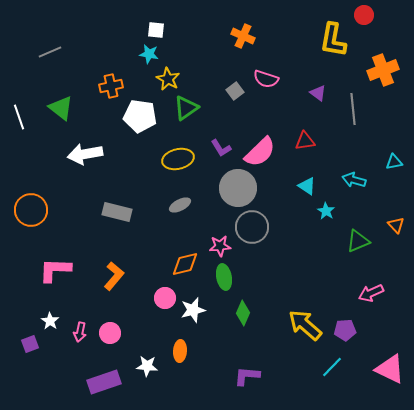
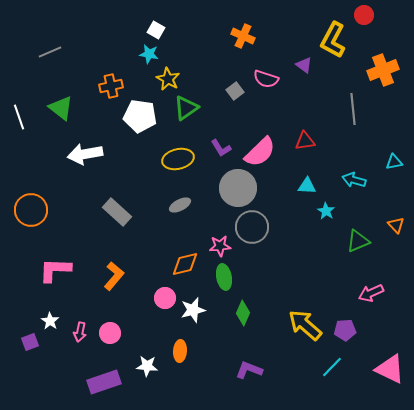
white square at (156, 30): rotated 24 degrees clockwise
yellow L-shape at (333, 40): rotated 18 degrees clockwise
purple triangle at (318, 93): moved 14 px left, 28 px up
cyan triangle at (307, 186): rotated 30 degrees counterclockwise
gray rectangle at (117, 212): rotated 28 degrees clockwise
purple square at (30, 344): moved 2 px up
purple L-shape at (247, 376): moved 2 px right, 6 px up; rotated 16 degrees clockwise
